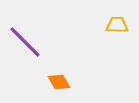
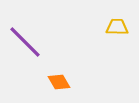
yellow trapezoid: moved 2 px down
